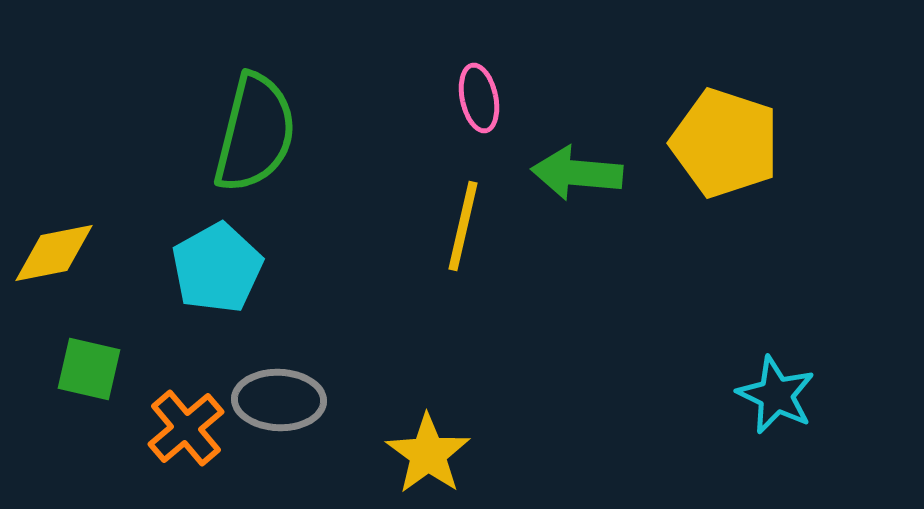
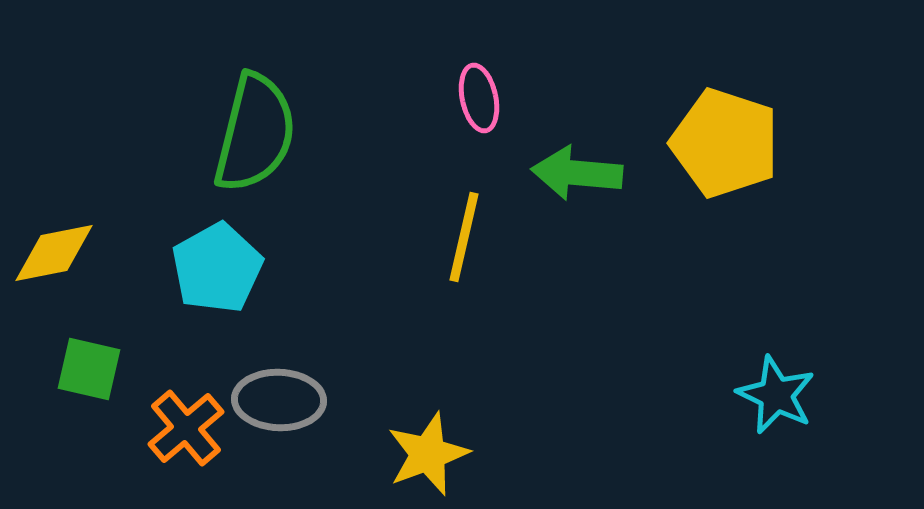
yellow line: moved 1 px right, 11 px down
yellow star: rotated 16 degrees clockwise
